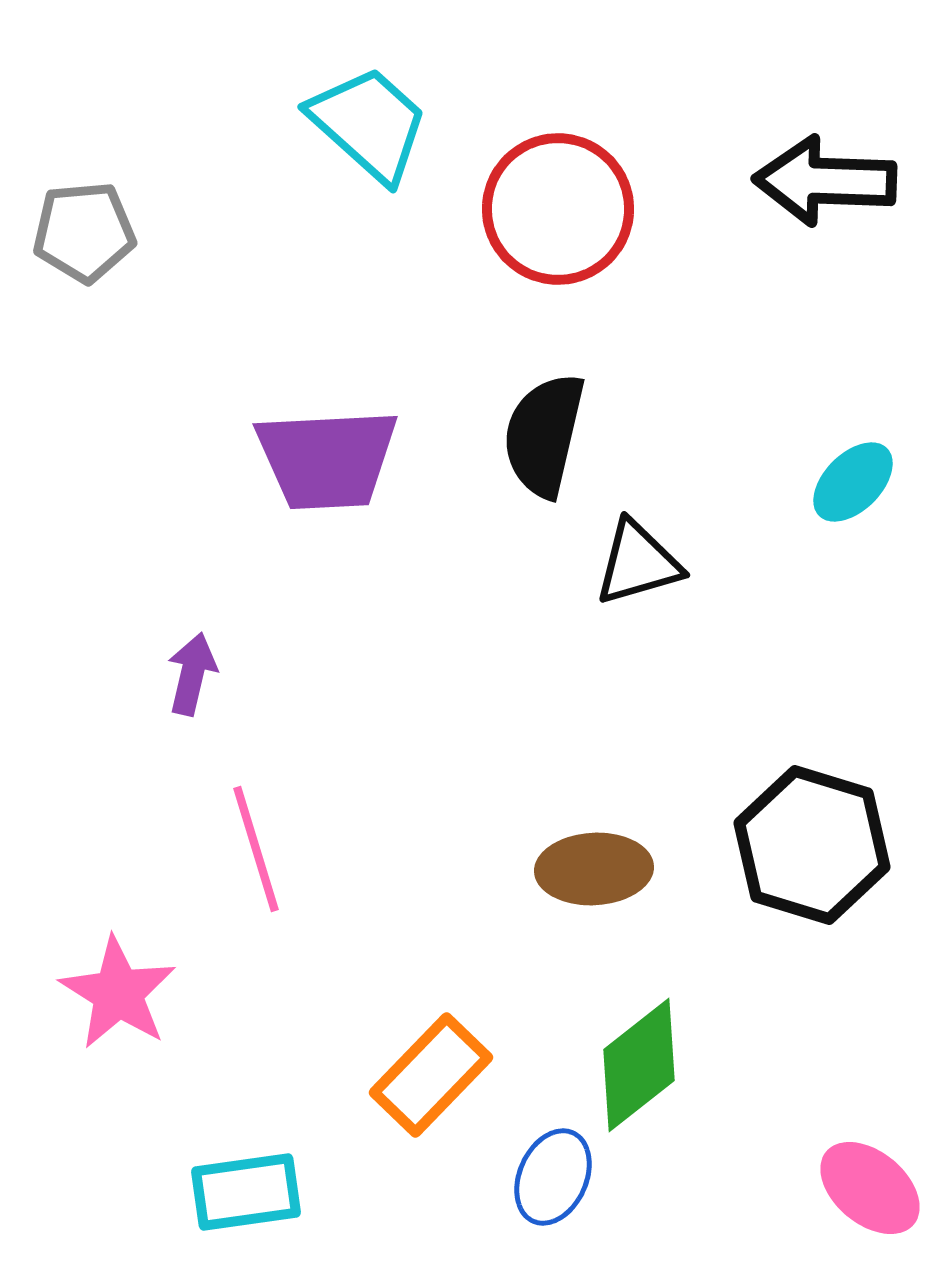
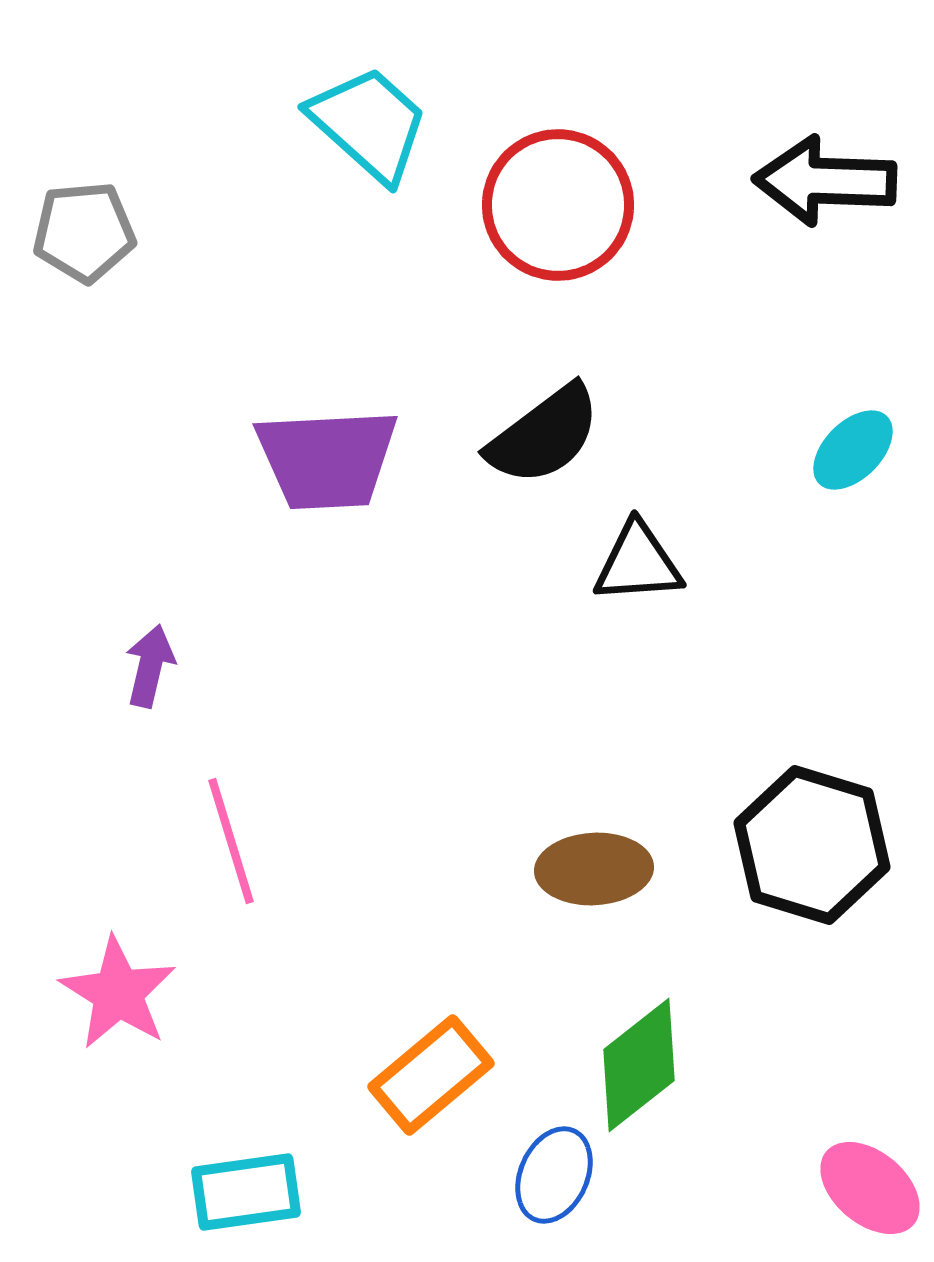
red circle: moved 4 px up
black semicircle: rotated 140 degrees counterclockwise
cyan ellipse: moved 32 px up
black triangle: rotated 12 degrees clockwise
purple arrow: moved 42 px left, 8 px up
pink line: moved 25 px left, 8 px up
orange rectangle: rotated 6 degrees clockwise
blue ellipse: moved 1 px right, 2 px up
